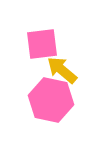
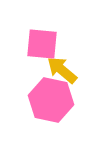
pink square: rotated 12 degrees clockwise
